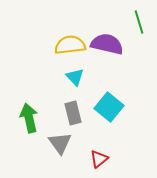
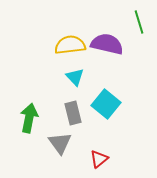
cyan square: moved 3 px left, 3 px up
green arrow: rotated 24 degrees clockwise
